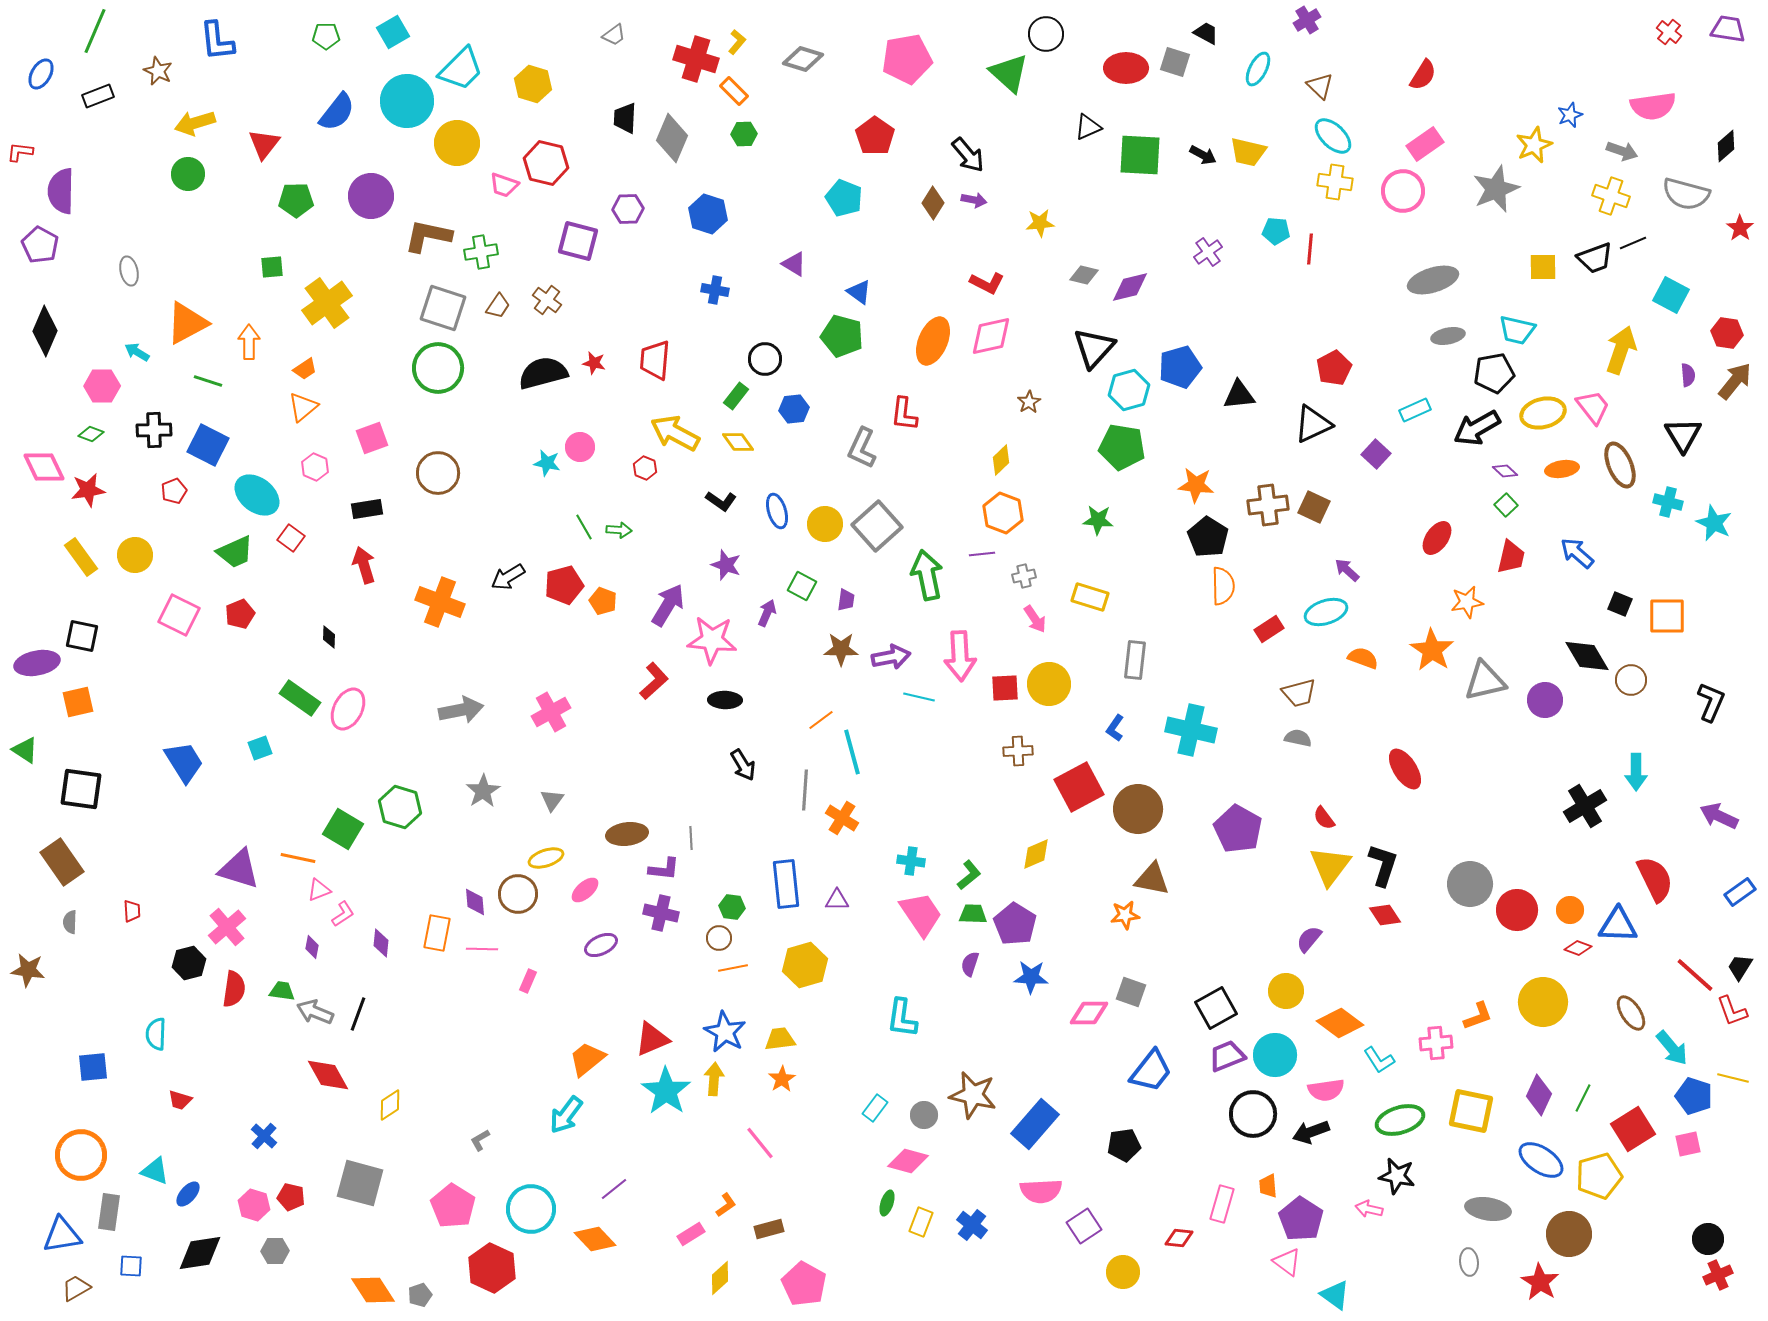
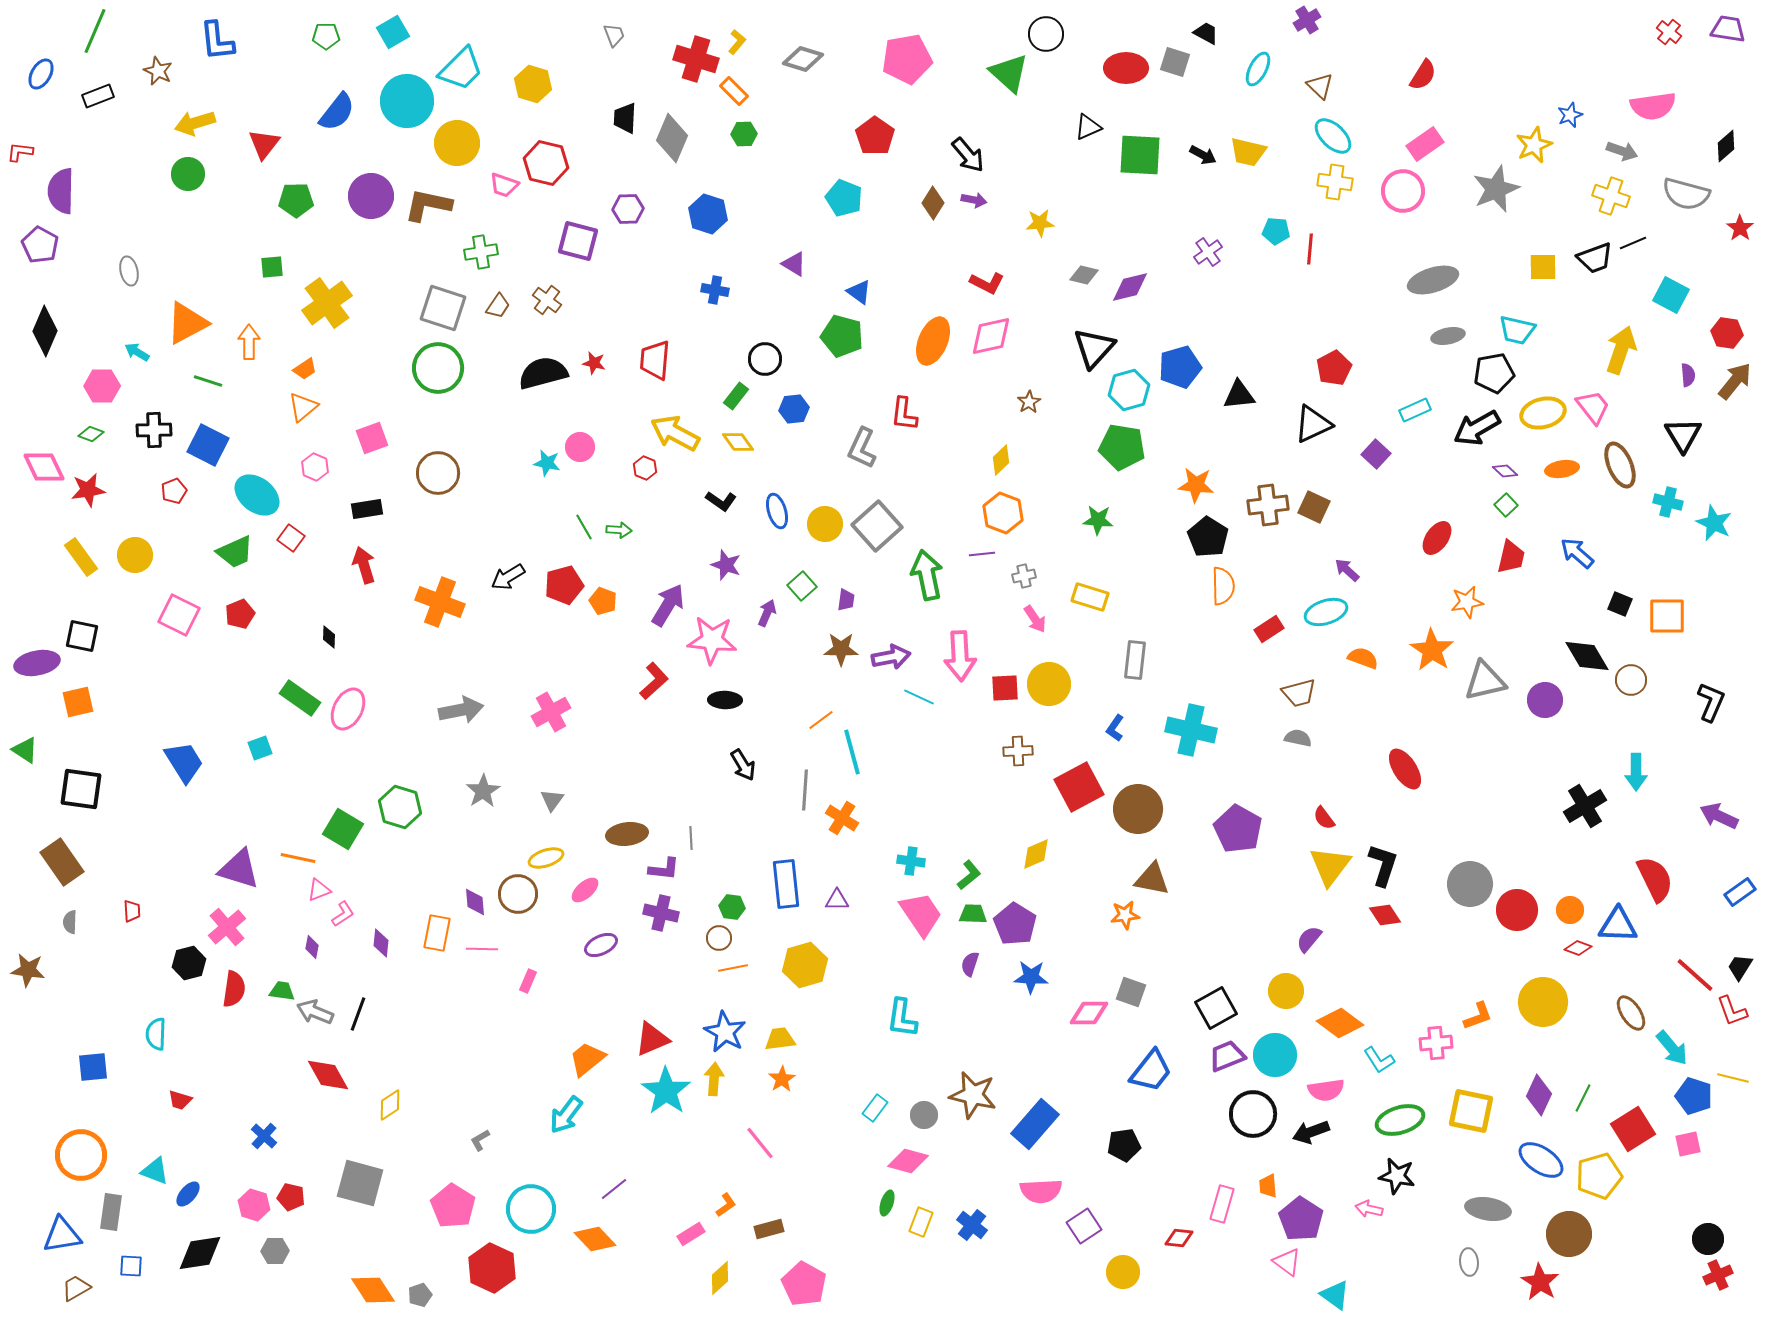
gray trapezoid at (614, 35): rotated 75 degrees counterclockwise
brown L-shape at (428, 236): moved 31 px up
green square at (802, 586): rotated 20 degrees clockwise
cyan line at (919, 697): rotated 12 degrees clockwise
gray rectangle at (109, 1212): moved 2 px right
